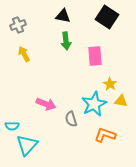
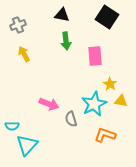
black triangle: moved 1 px left, 1 px up
pink arrow: moved 3 px right
